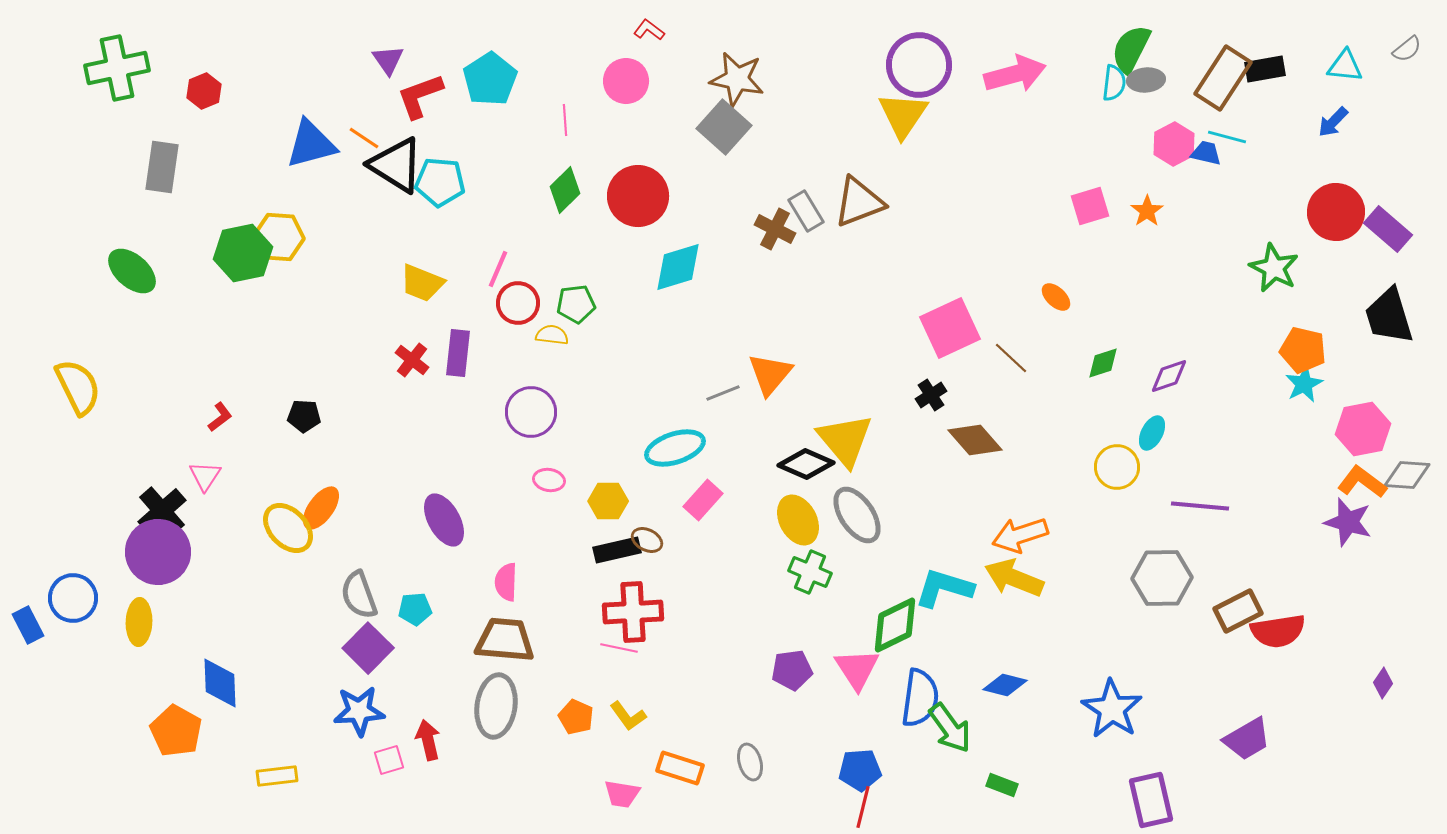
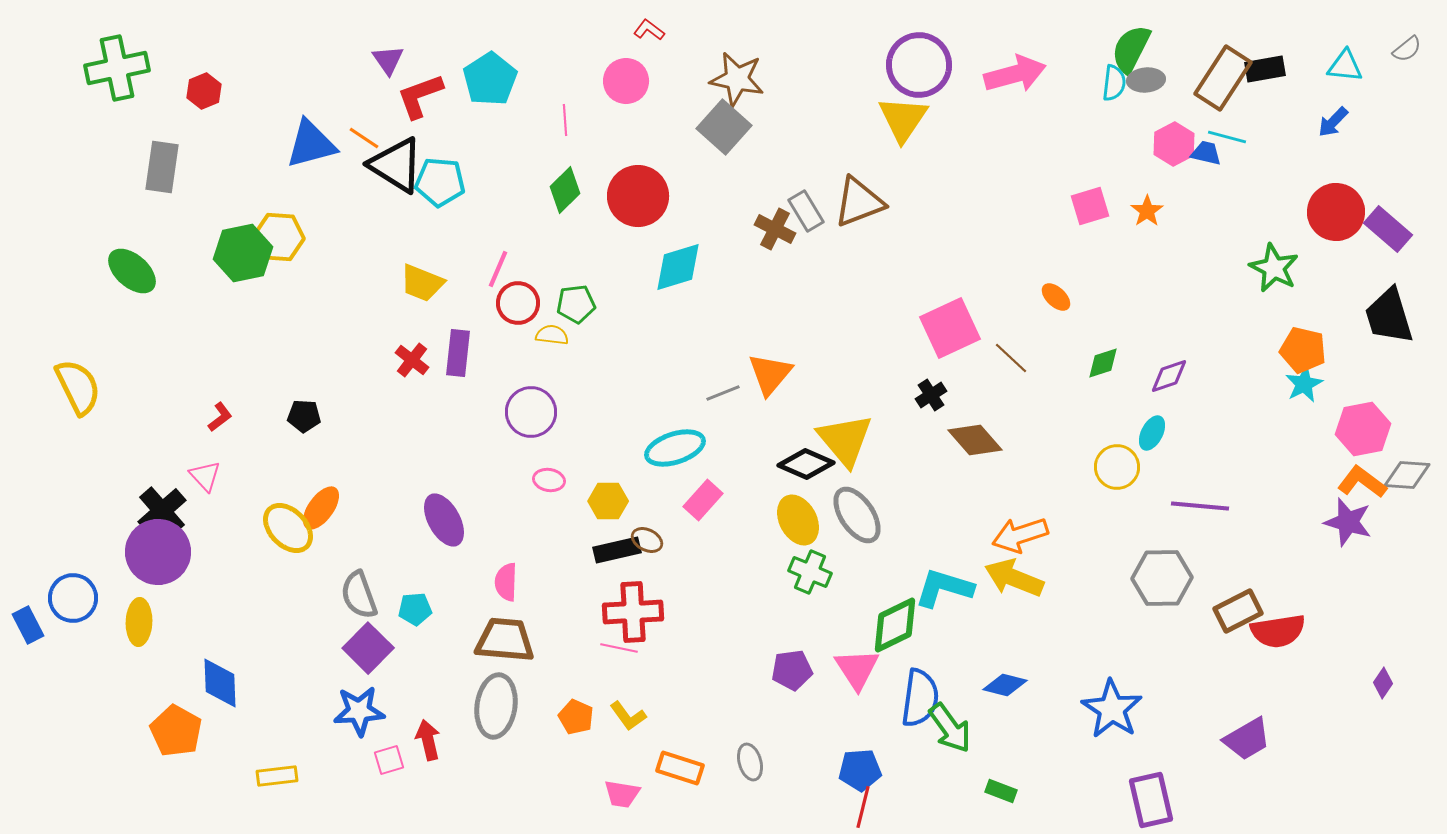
yellow triangle at (903, 115): moved 4 px down
pink triangle at (205, 476): rotated 16 degrees counterclockwise
green rectangle at (1002, 785): moved 1 px left, 6 px down
